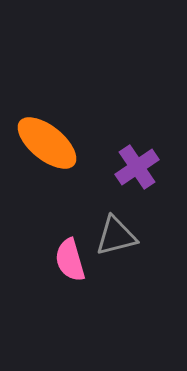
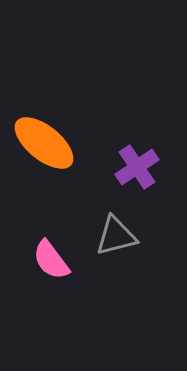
orange ellipse: moved 3 px left
pink semicircle: moved 19 px left; rotated 21 degrees counterclockwise
